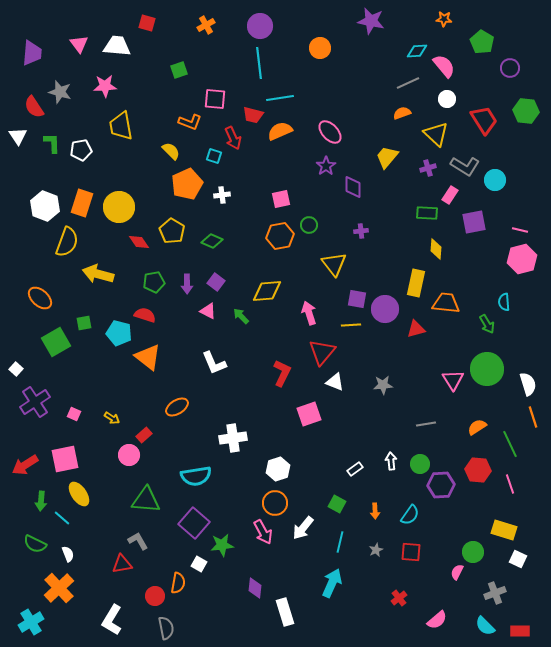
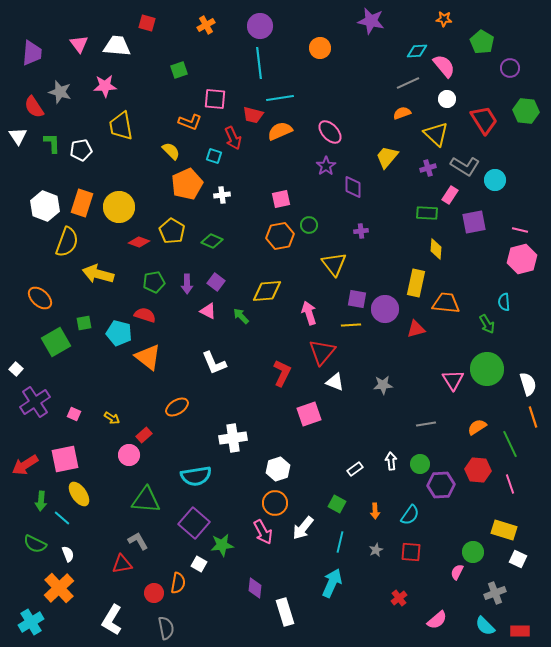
red diamond at (139, 242): rotated 35 degrees counterclockwise
red circle at (155, 596): moved 1 px left, 3 px up
